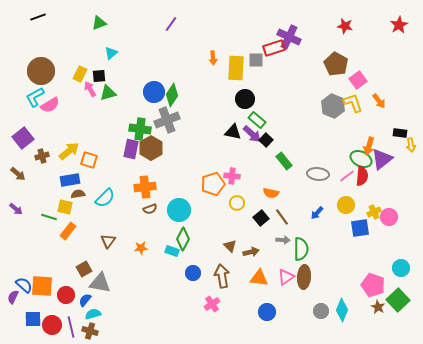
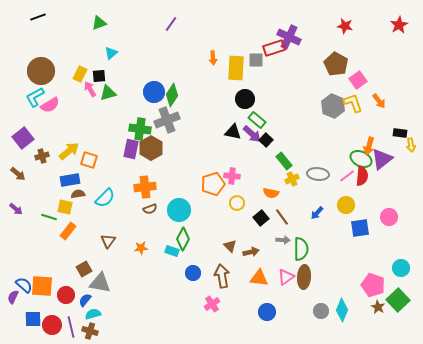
yellow cross at (374, 212): moved 82 px left, 33 px up
